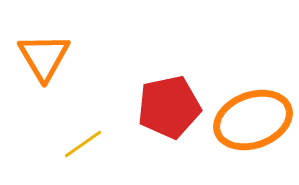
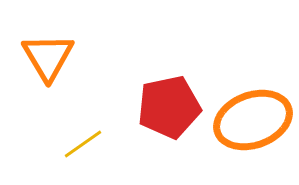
orange triangle: moved 4 px right
